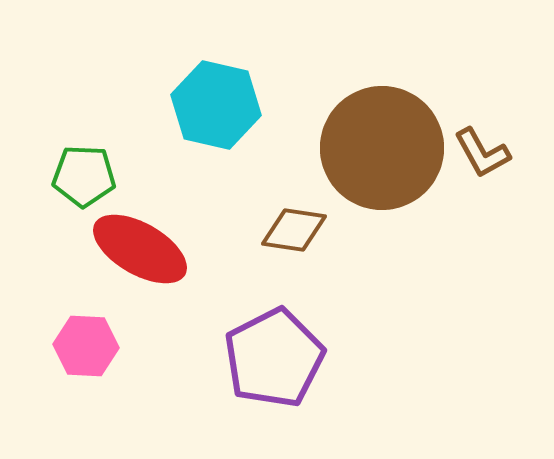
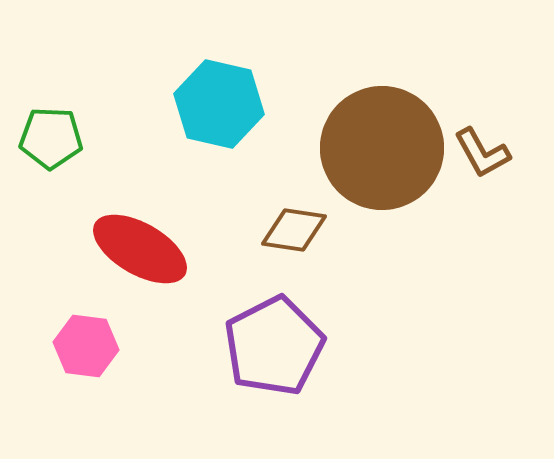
cyan hexagon: moved 3 px right, 1 px up
green pentagon: moved 33 px left, 38 px up
pink hexagon: rotated 4 degrees clockwise
purple pentagon: moved 12 px up
